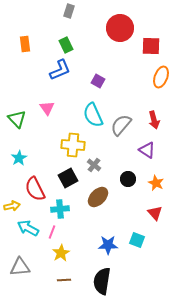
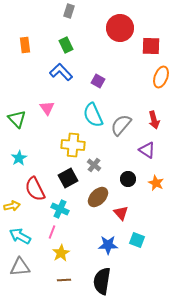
orange rectangle: moved 1 px down
blue L-shape: moved 1 px right, 2 px down; rotated 110 degrees counterclockwise
cyan cross: rotated 30 degrees clockwise
red triangle: moved 34 px left
cyan arrow: moved 8 px left, 8 px down
